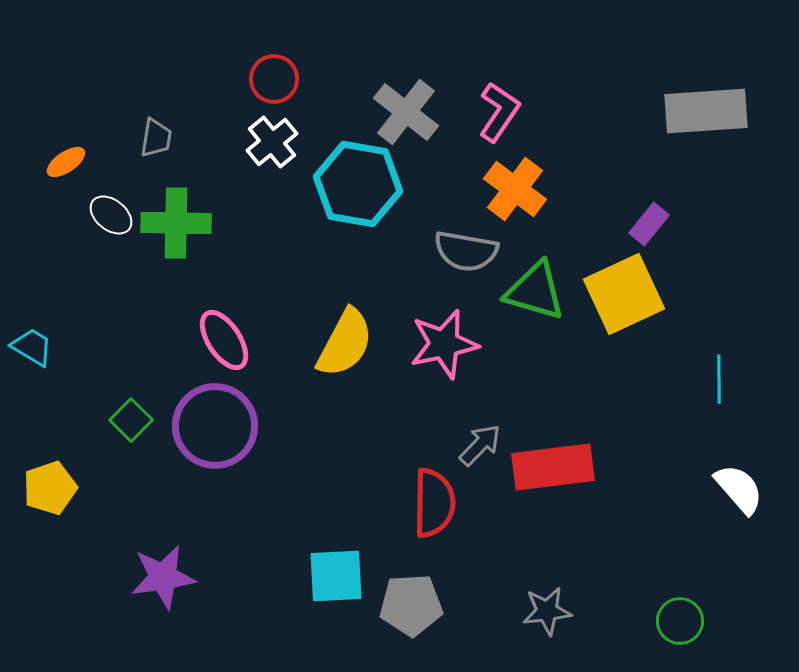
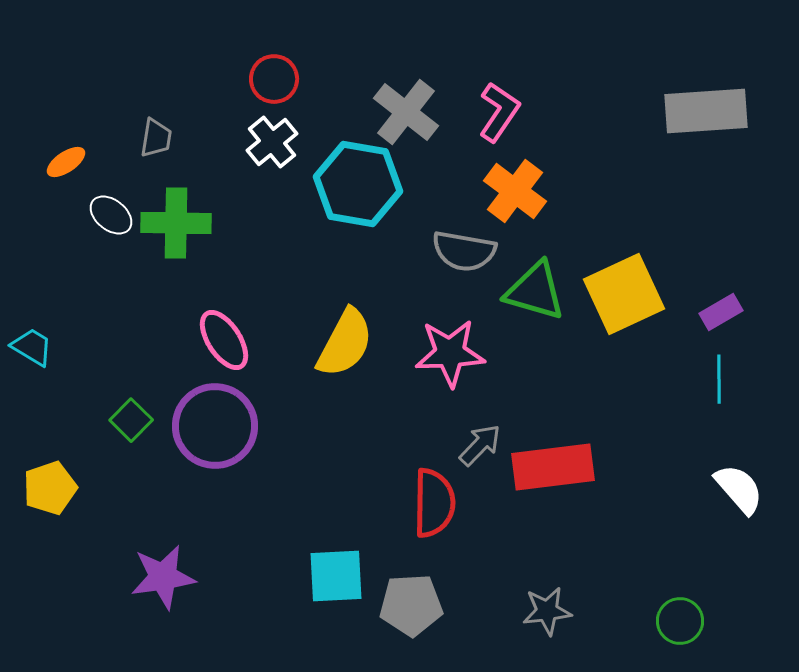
orange cross: moved 2 px down
purple rectangle: moved 72 px right, 88 px down; rotated 21 degrees clockwise
gray semicircle: moved 2 px left
pink star: moved 6 px right, 9 px down; rotated 10 degrees clockwise
